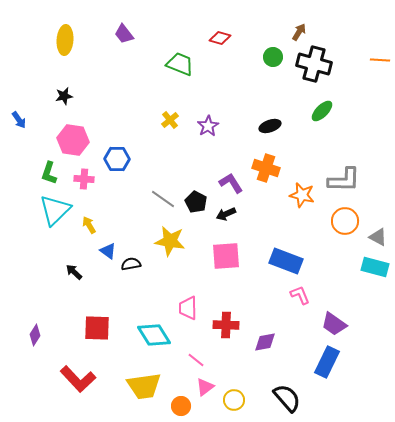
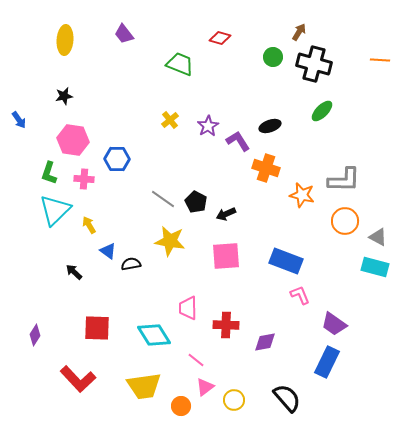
purple L-shape at (231, 183): moved 7 px right, 42 px up
